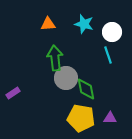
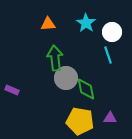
cyan star: moved 2 px right, 1 px up; rotated 18 degrees clockwise
purple rectangle: moved 1 px left, 3 px up; rotated 56 degrees clockwise
yellow pentagon: moved 1 px left, 3 px down
